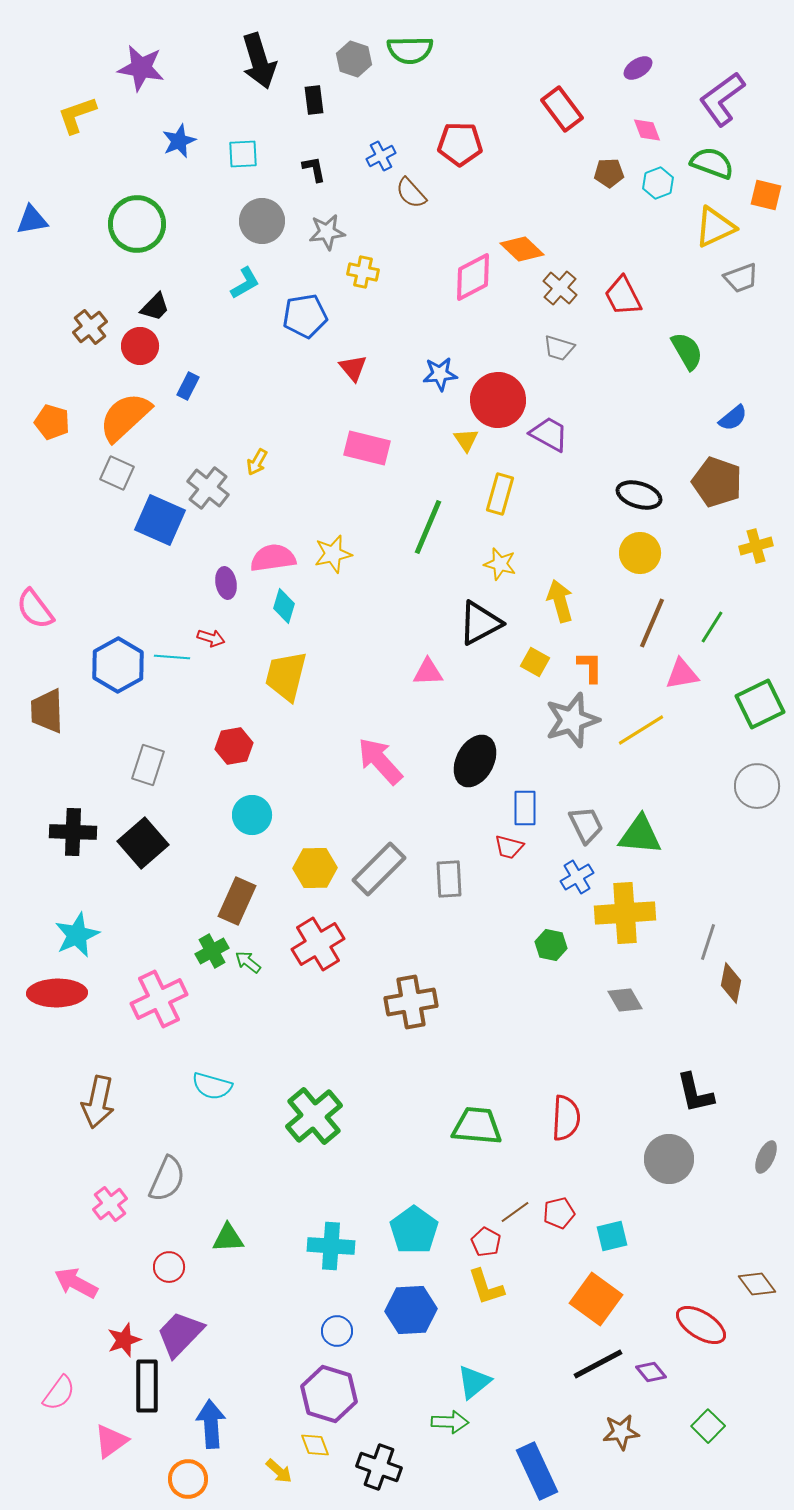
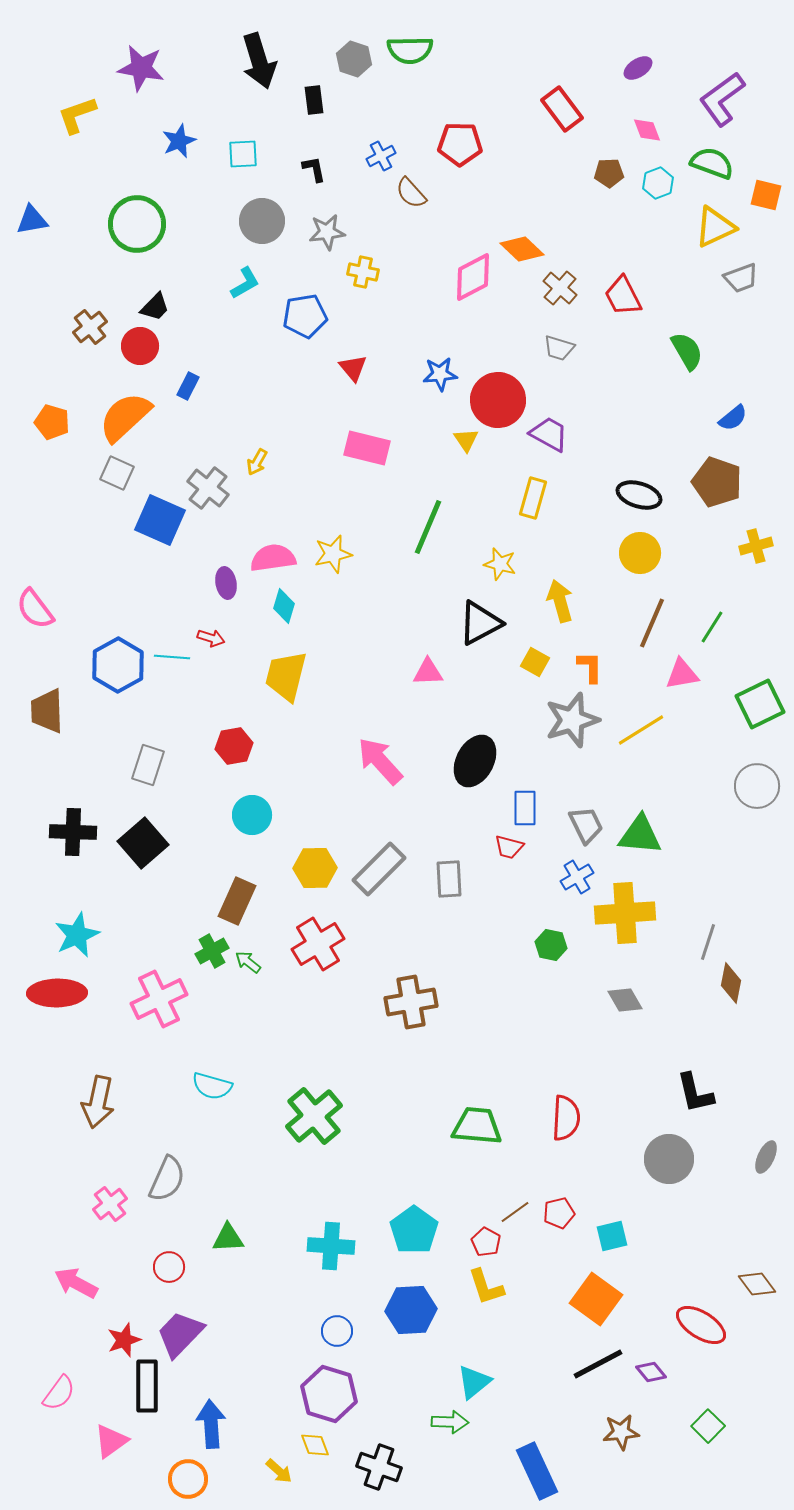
yellow rectangle at (500, 494): moved 33 px right, 4 px down
